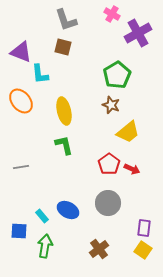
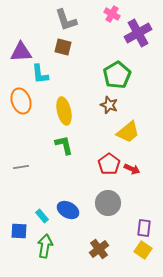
purple triangle: rotated 25 degrees counterclockwise
orange ellipse: rotated 20 degrees clockwise
brown star: moved 2 px left
